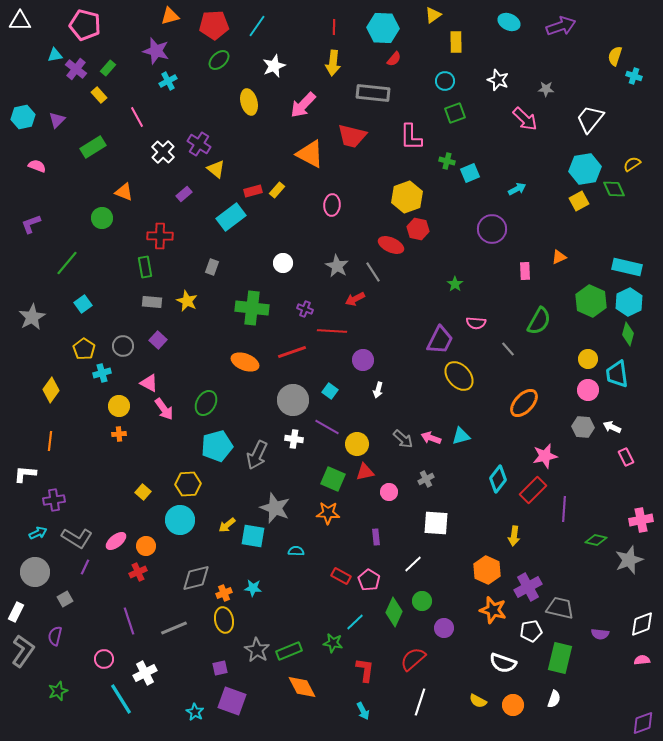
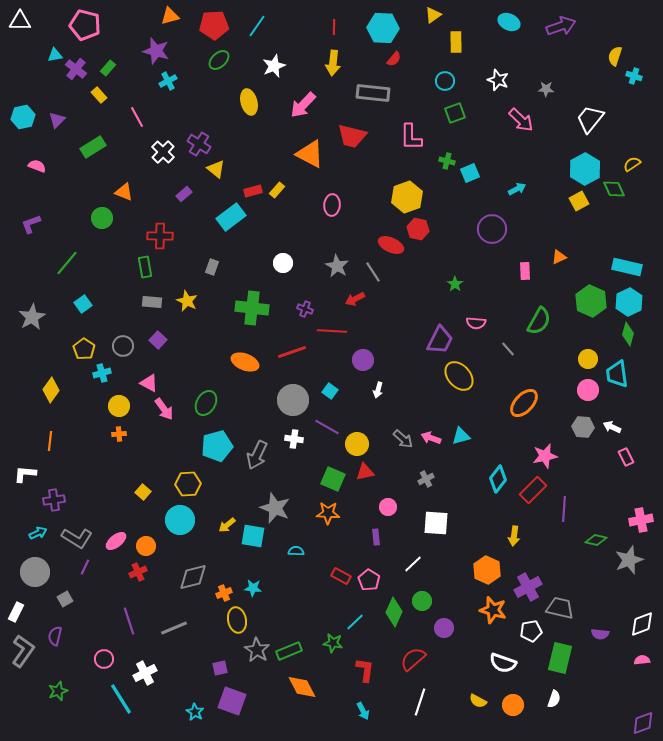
pink arrow at (525, 119): moved 4 px left, 1 px down
cyan hexagon at (585, 169): rotated 20 degrees counterclockwise
pink circle at (389, 492): moved 1 px left, 15 px down
gray diamond at (196, 578): moved 3 px left, 1 px up
yellow ellipse at (224, 620): moved 13 px right
